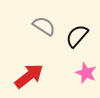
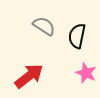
black semicircle: rotated 30 degrees counterclockwise
